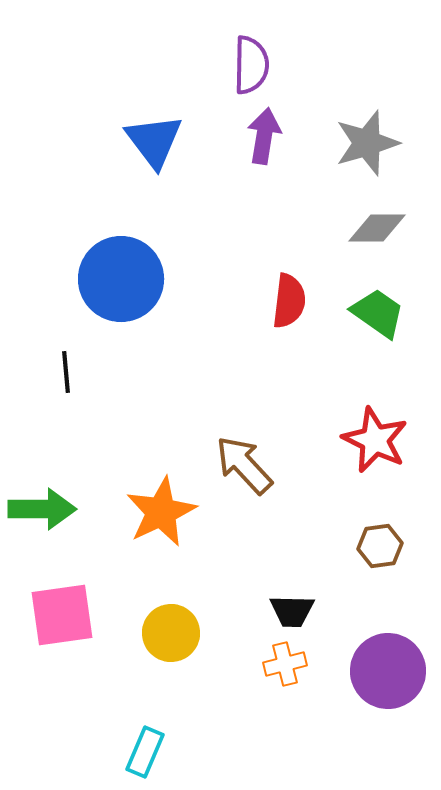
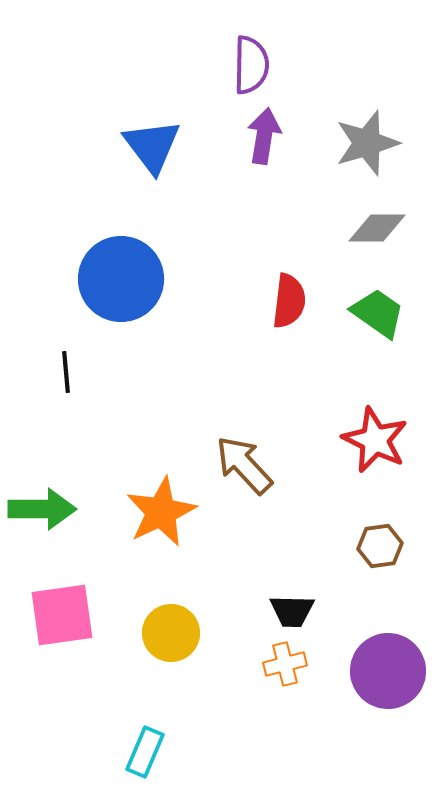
blue triangle: moved 2 px left, 5 px down
